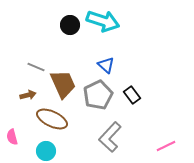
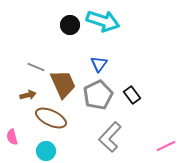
blue triangle: moved 7 px left, 1 px up; rotated 24 degrees clockwise
brown ellipse: moved 1 px left, 1 px up
